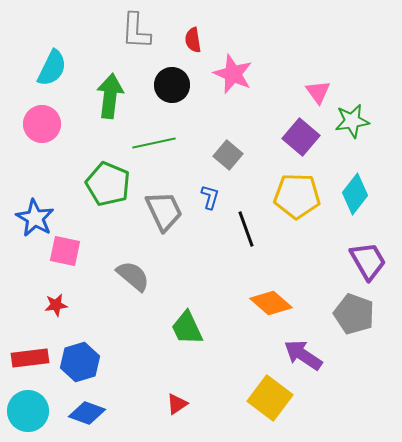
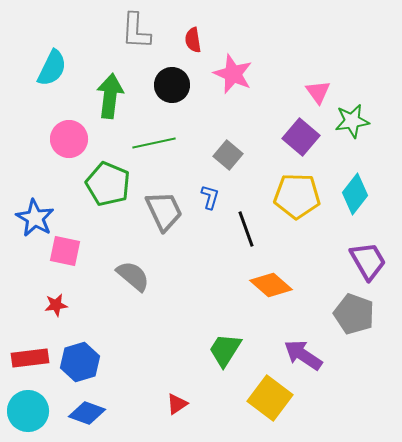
pink circle: moved 27 px right, 15 px down
orange diamond: moved 18 px up
green trapezoid: moved 38 px right, 22 px down; rotated 57 degrees clockwise
